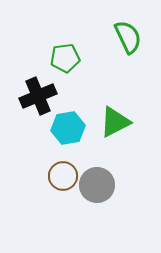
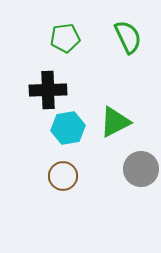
green pentagon: moved 20 px up
black cross: moved 10 px right, 6 px up; rotated 21 degrees clockwise
gray circle: moved 44 px right, 16 px up
